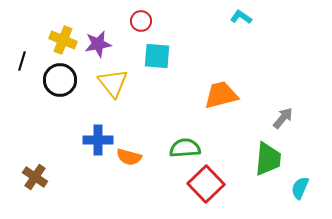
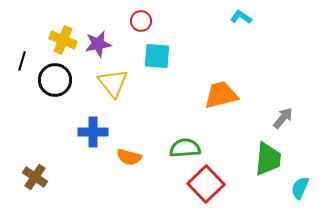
black circle: moved 5 px left
blue cross: moved 5 px left, 8 px up
